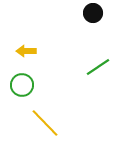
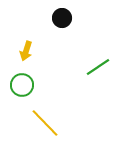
black circle: moved 31 px left, 5 px down
yellow arrow: rotated 72 degrees counterclockwise
